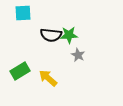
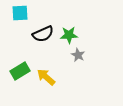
cyan square: moved 3 px left
black semicircle: moved 8 px left, 1 px up; rotated 30 degrees counterclockwise
yellow arrow: moved 2 px left, 1 px up
